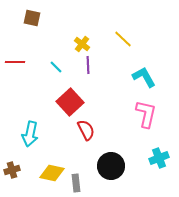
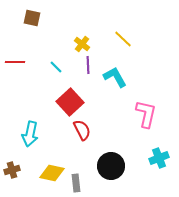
cyan L-shape: moved 29 px left
red semicircle: moved 4 px left
